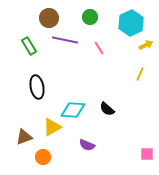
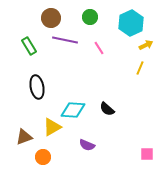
brown circle: moved 2 px right
yellow line: moved 6 px up
